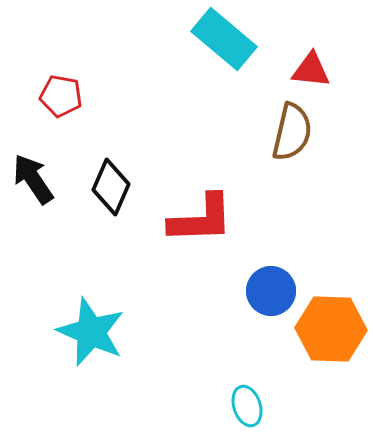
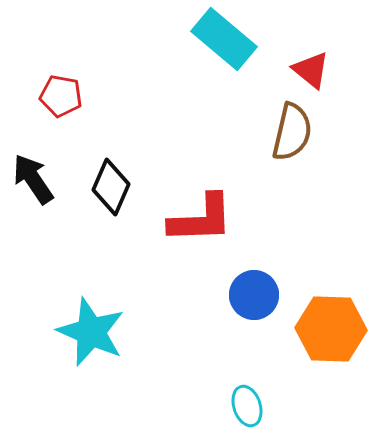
red triangle: rotated 33 degrees clockwise
blue circle: moved 17 px left, 4 px down
